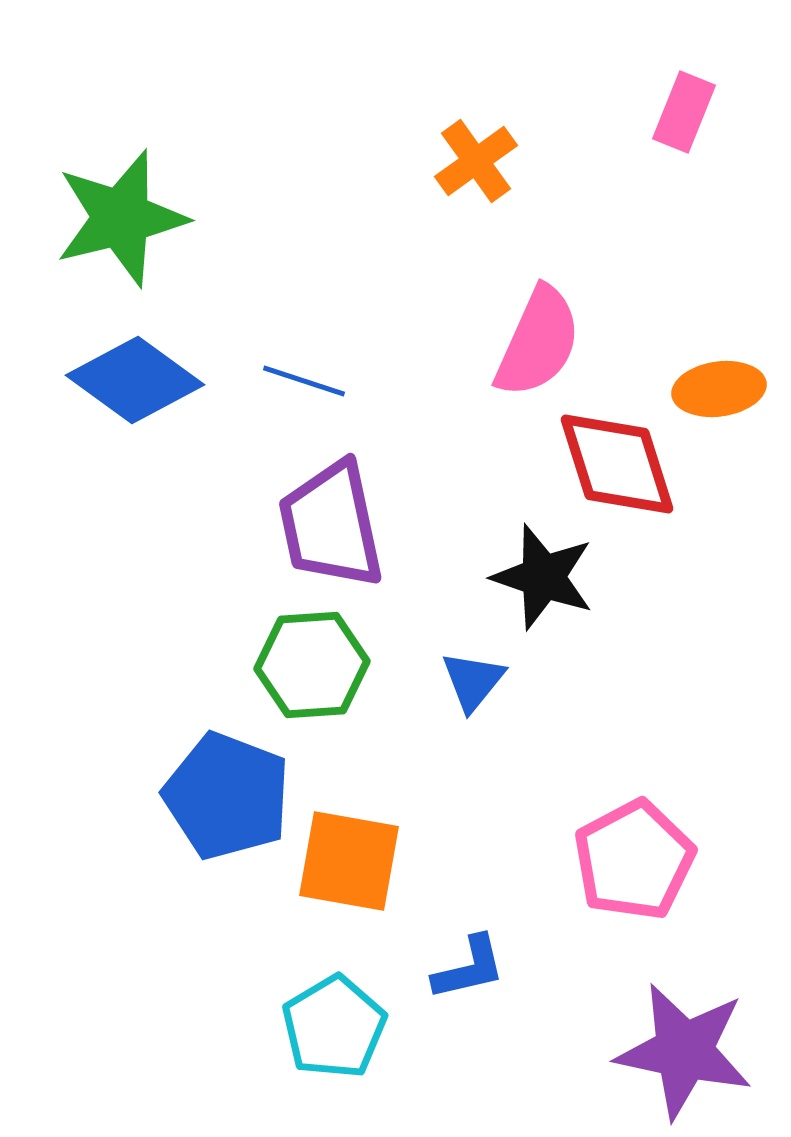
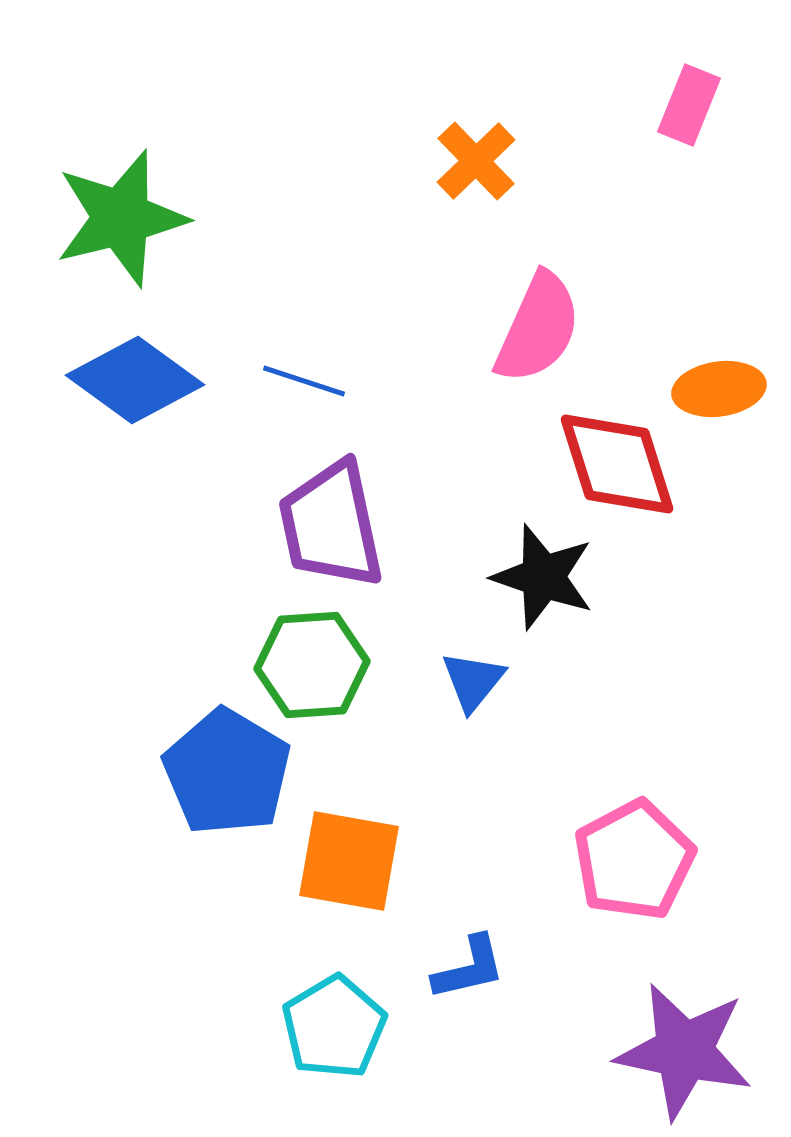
pink rectangle: moved 5 px right, 7 px up
orange cross: rotated 8 degrees counterclockwise
pink semicircle: moved 14 px up
blue pentagon: moved 24 px up; rotated 10 degrees clockwise
